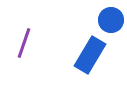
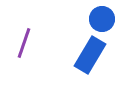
blue circle: moved 9 px left, 1 px up
